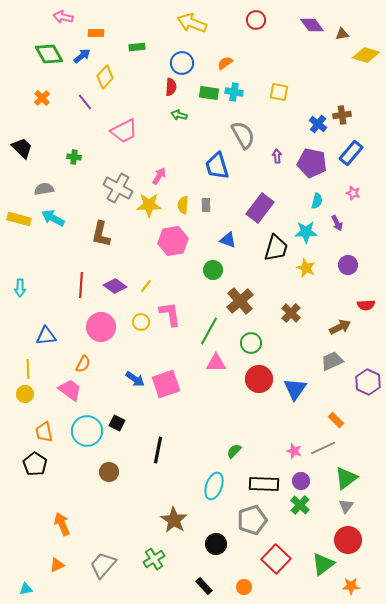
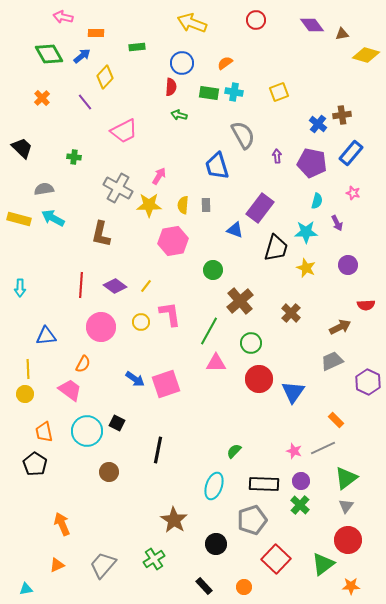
yellow square at (279, 92): rotated 30 degrees counterclockwise
blue triangle at (228, 240): moved 7 px right, 10 px up
blue triangle at (295, 389): moved 2 px left, 3 px down
